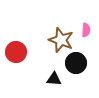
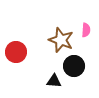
black circle: moved 2 px left, 3 px down
black triangle: moved 2 px down
